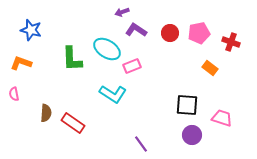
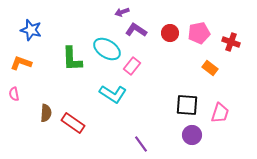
pink rectangle: rotated 30 degrees counterclockwise
pink trapezoid: moved 2 px left, 5 px up; rotated 90 degrees clockwise
